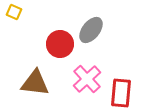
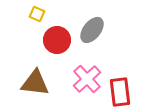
yellow square: moved 23 px right, 2 px down
gray ellipse: moved 1 px right
red circle: moved 3 px left, 4 px up
red rectangle: moved 1 px left, 1 px up; rotated 12 degrees counterclockwise
